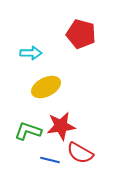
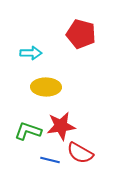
yellow ellipse: rotated 28 degrees clockwise
